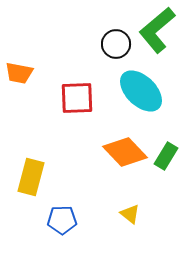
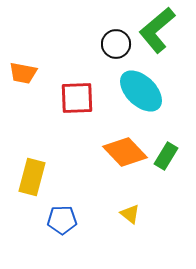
orange trapezoid: moved 4 px right
yellow rectangle: moved 1 px right
